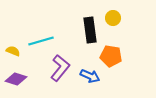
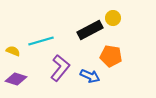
black rectangle: rotated 70 degrees clockwise
